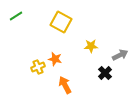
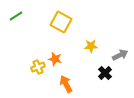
orange arrow: moved 1 px right, 1 px up
